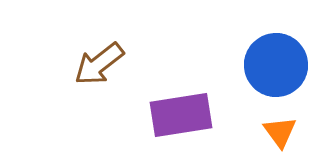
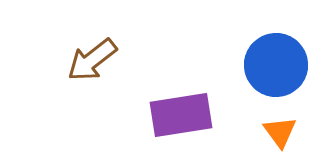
brown arrow: moved 7 px left, 4 px up
